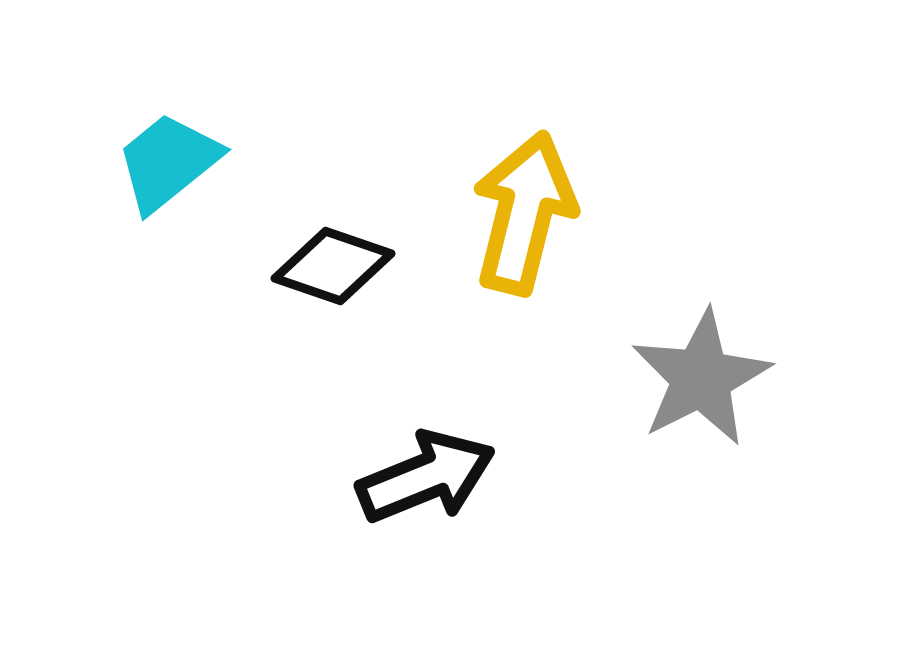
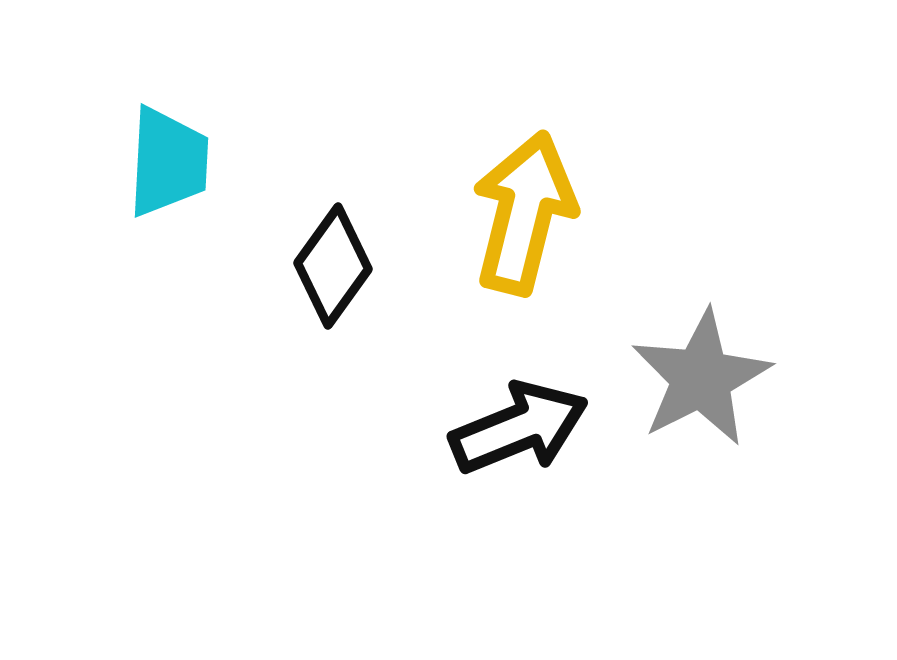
cyan trapezoid: rotated 132 degrees clockwise
black diamond: rotated 73 degrees counterclockwise
black arrow: moved 93 px right, 49 px up
